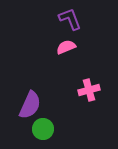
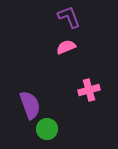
purple L-shape: moved 1 px left, 2 px up
purple semicircle: rotated 44 degrees counterclockwise
green circle: moved 4 px right
